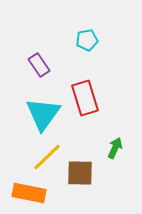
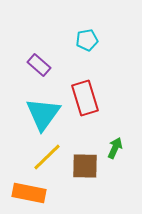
purple rectangle: rotated 15 degrees counterclockwise
brown square: moved 5 px right, 7 px up
